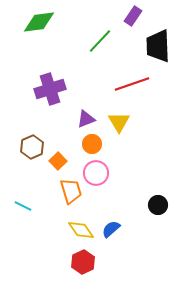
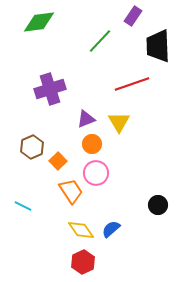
orange trapezoid: rotated 16 degrees counterclockwise
